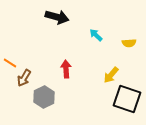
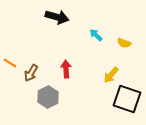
yellow semicircle: moved 5 px left; rotated 24 degrees clockwise
brown arrow: moved 7 px right, 5 px up
gray hexagon: moved 4 px right
